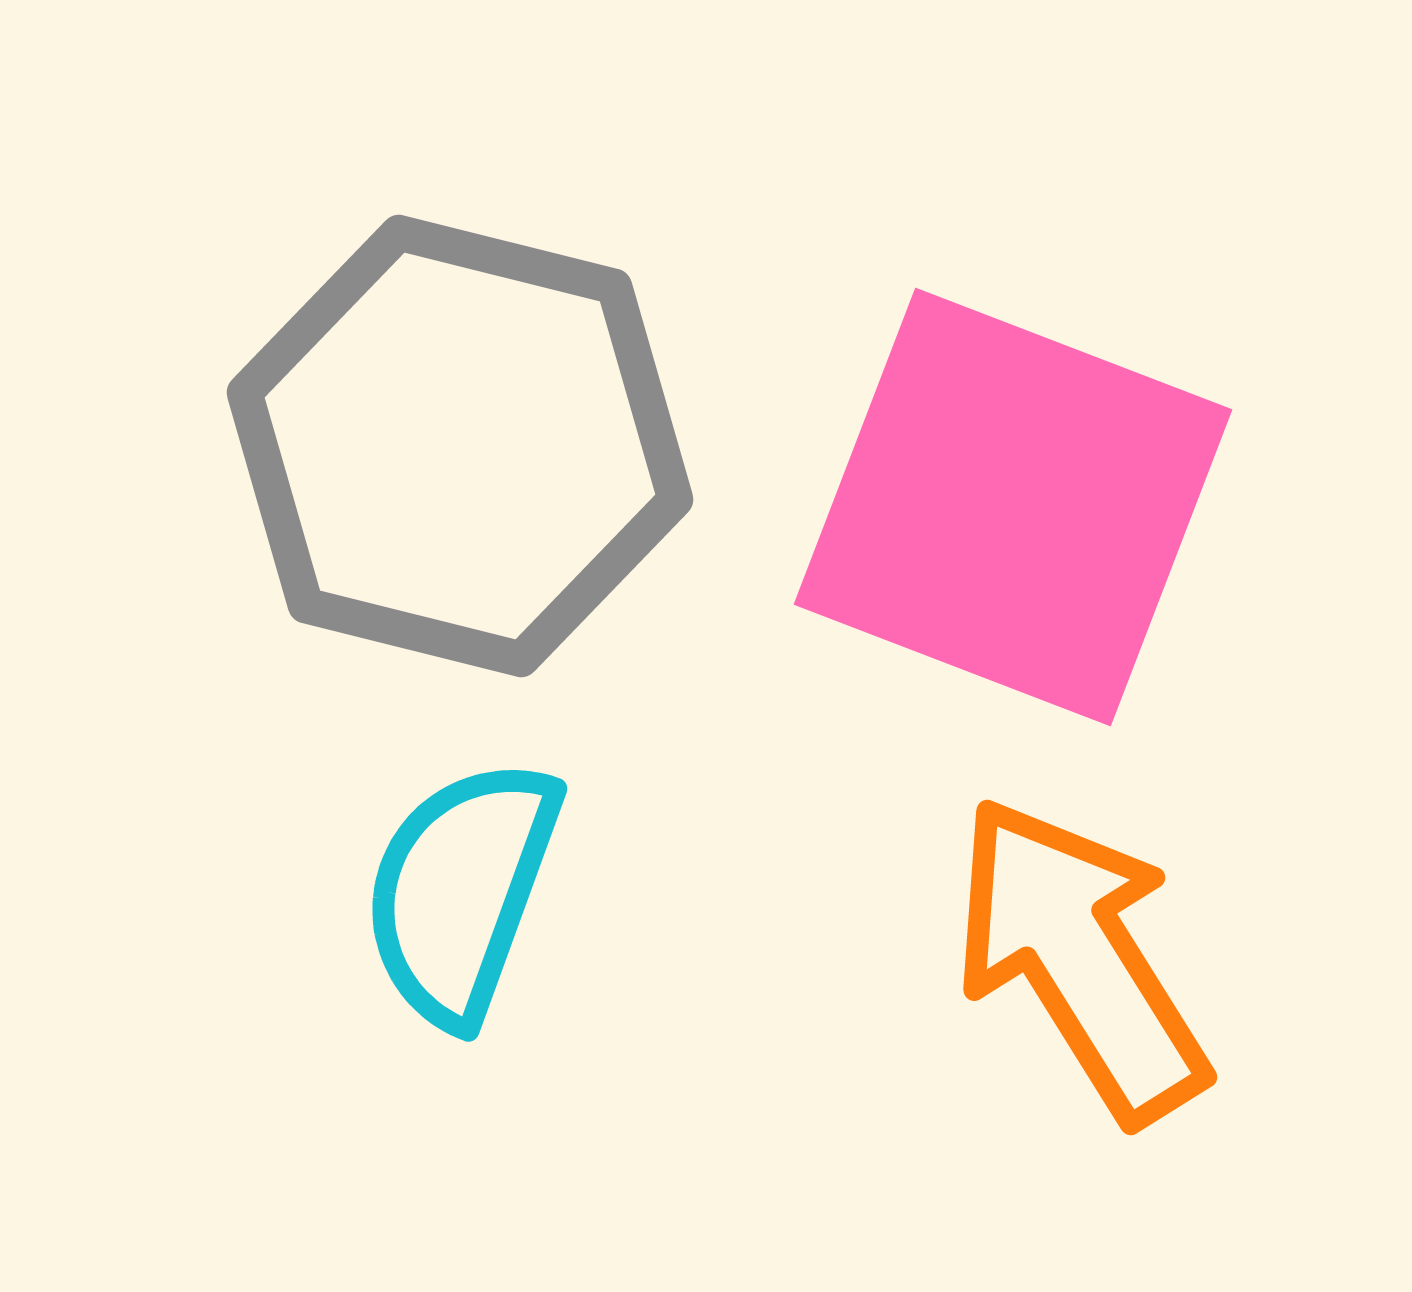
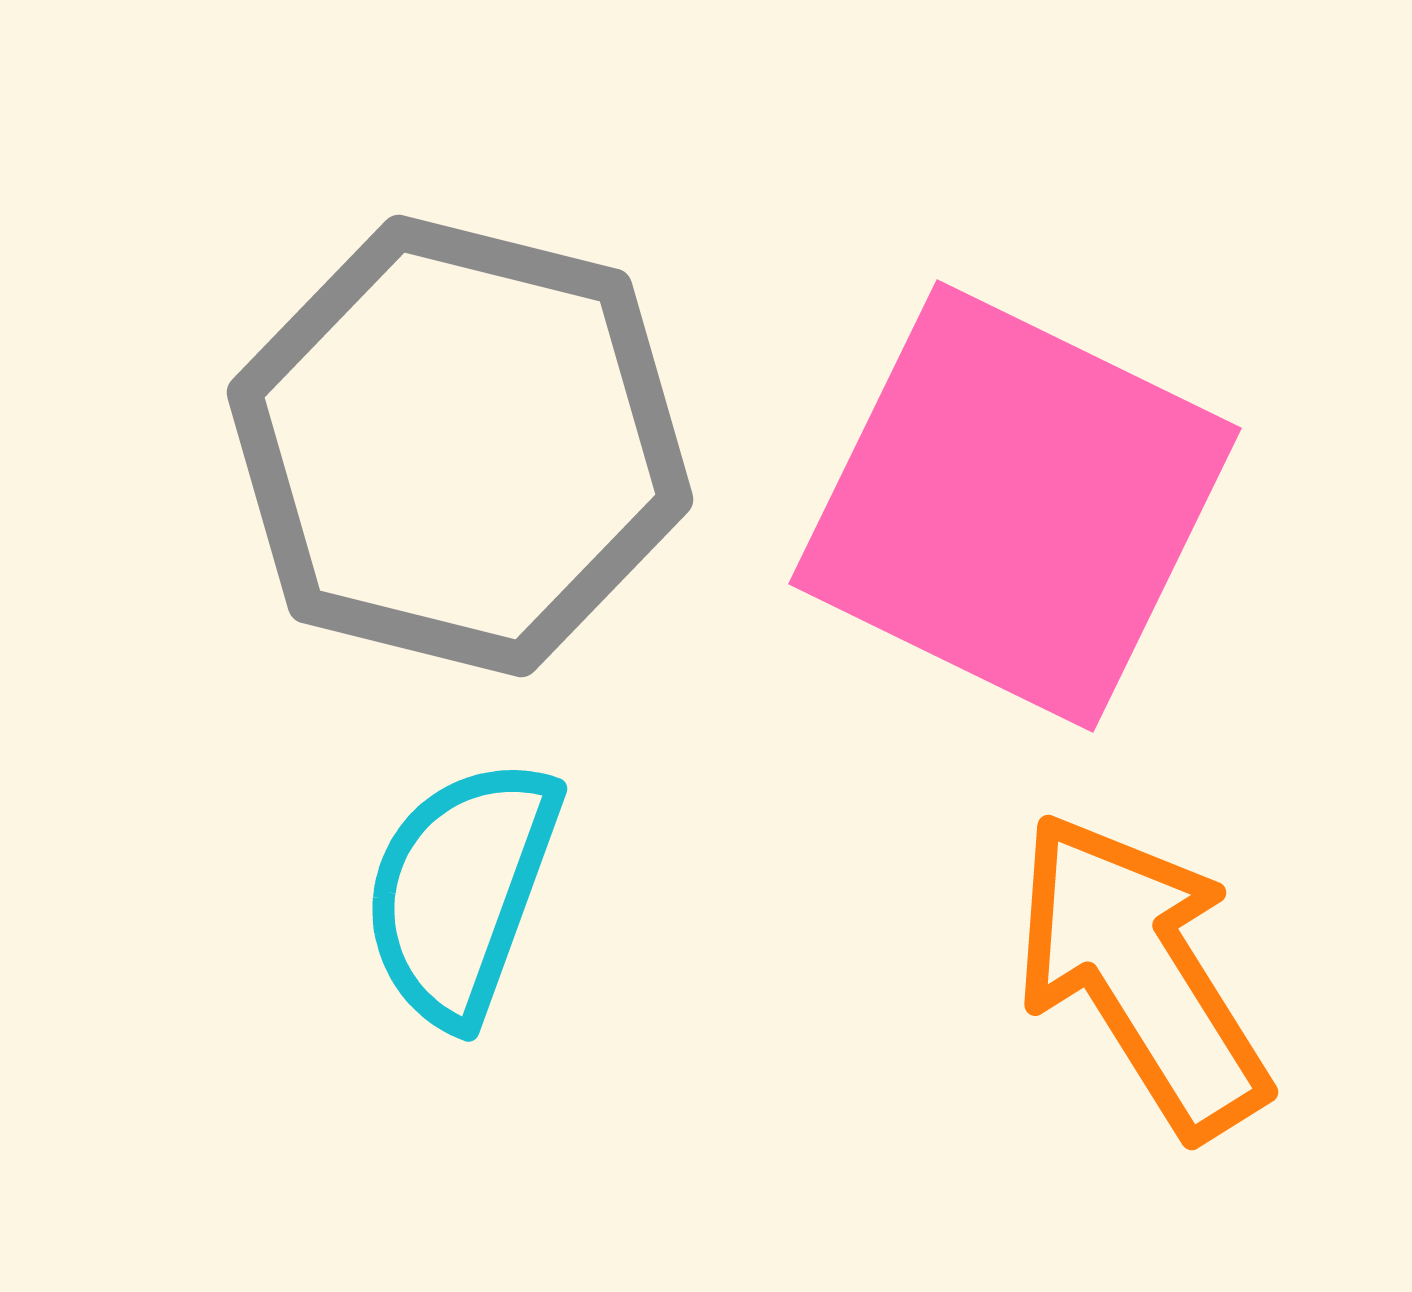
pink square: moved 2 px right, 1 px up; rotated 5 degrees clockwise
orange arrow: moved 61 px right, 15 px down
